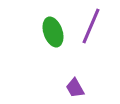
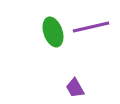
purple line: moved 1 px down; rotated 54 degrees clockwise
